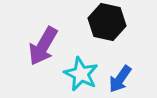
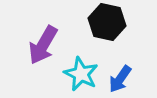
purple arrow: moved 1 px up
